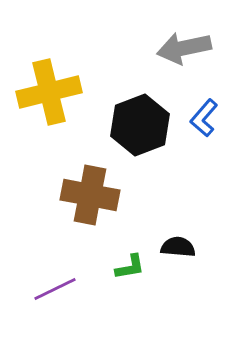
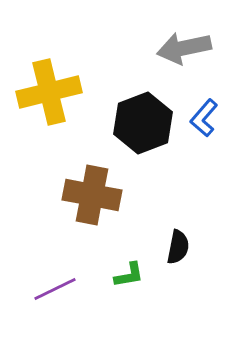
black hexagon: moved 3 px right, 2 px up
brown cross: moved 2 px right
black semicircle: rotated 96 degrees clockwise
green L-shape: moved 1 px left, 8 px down
